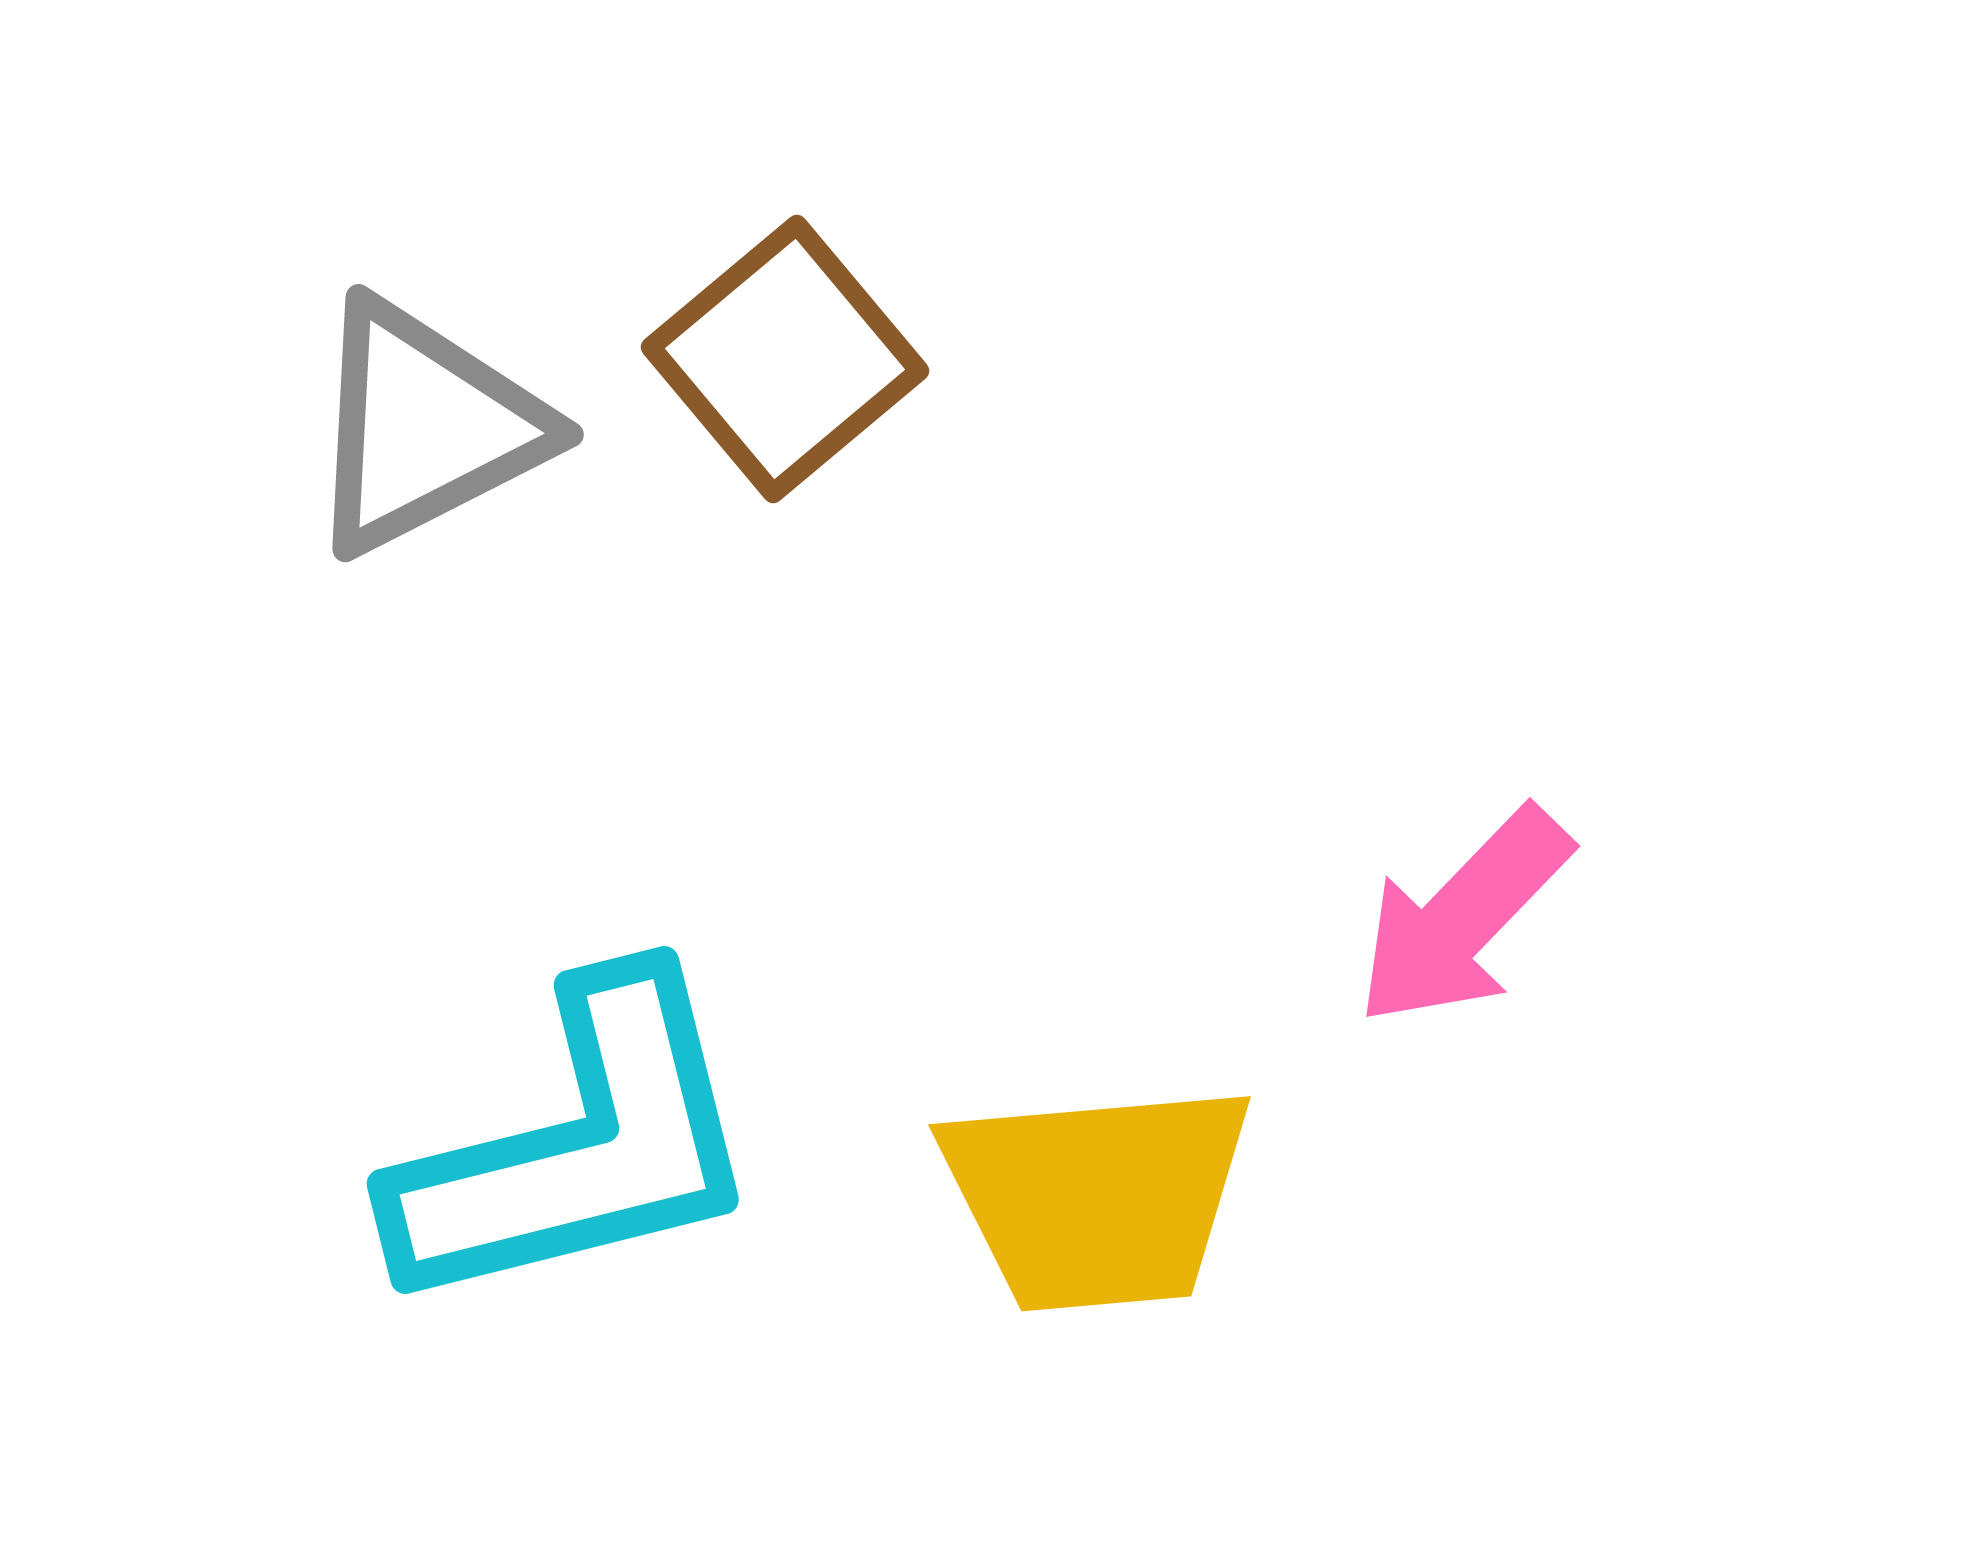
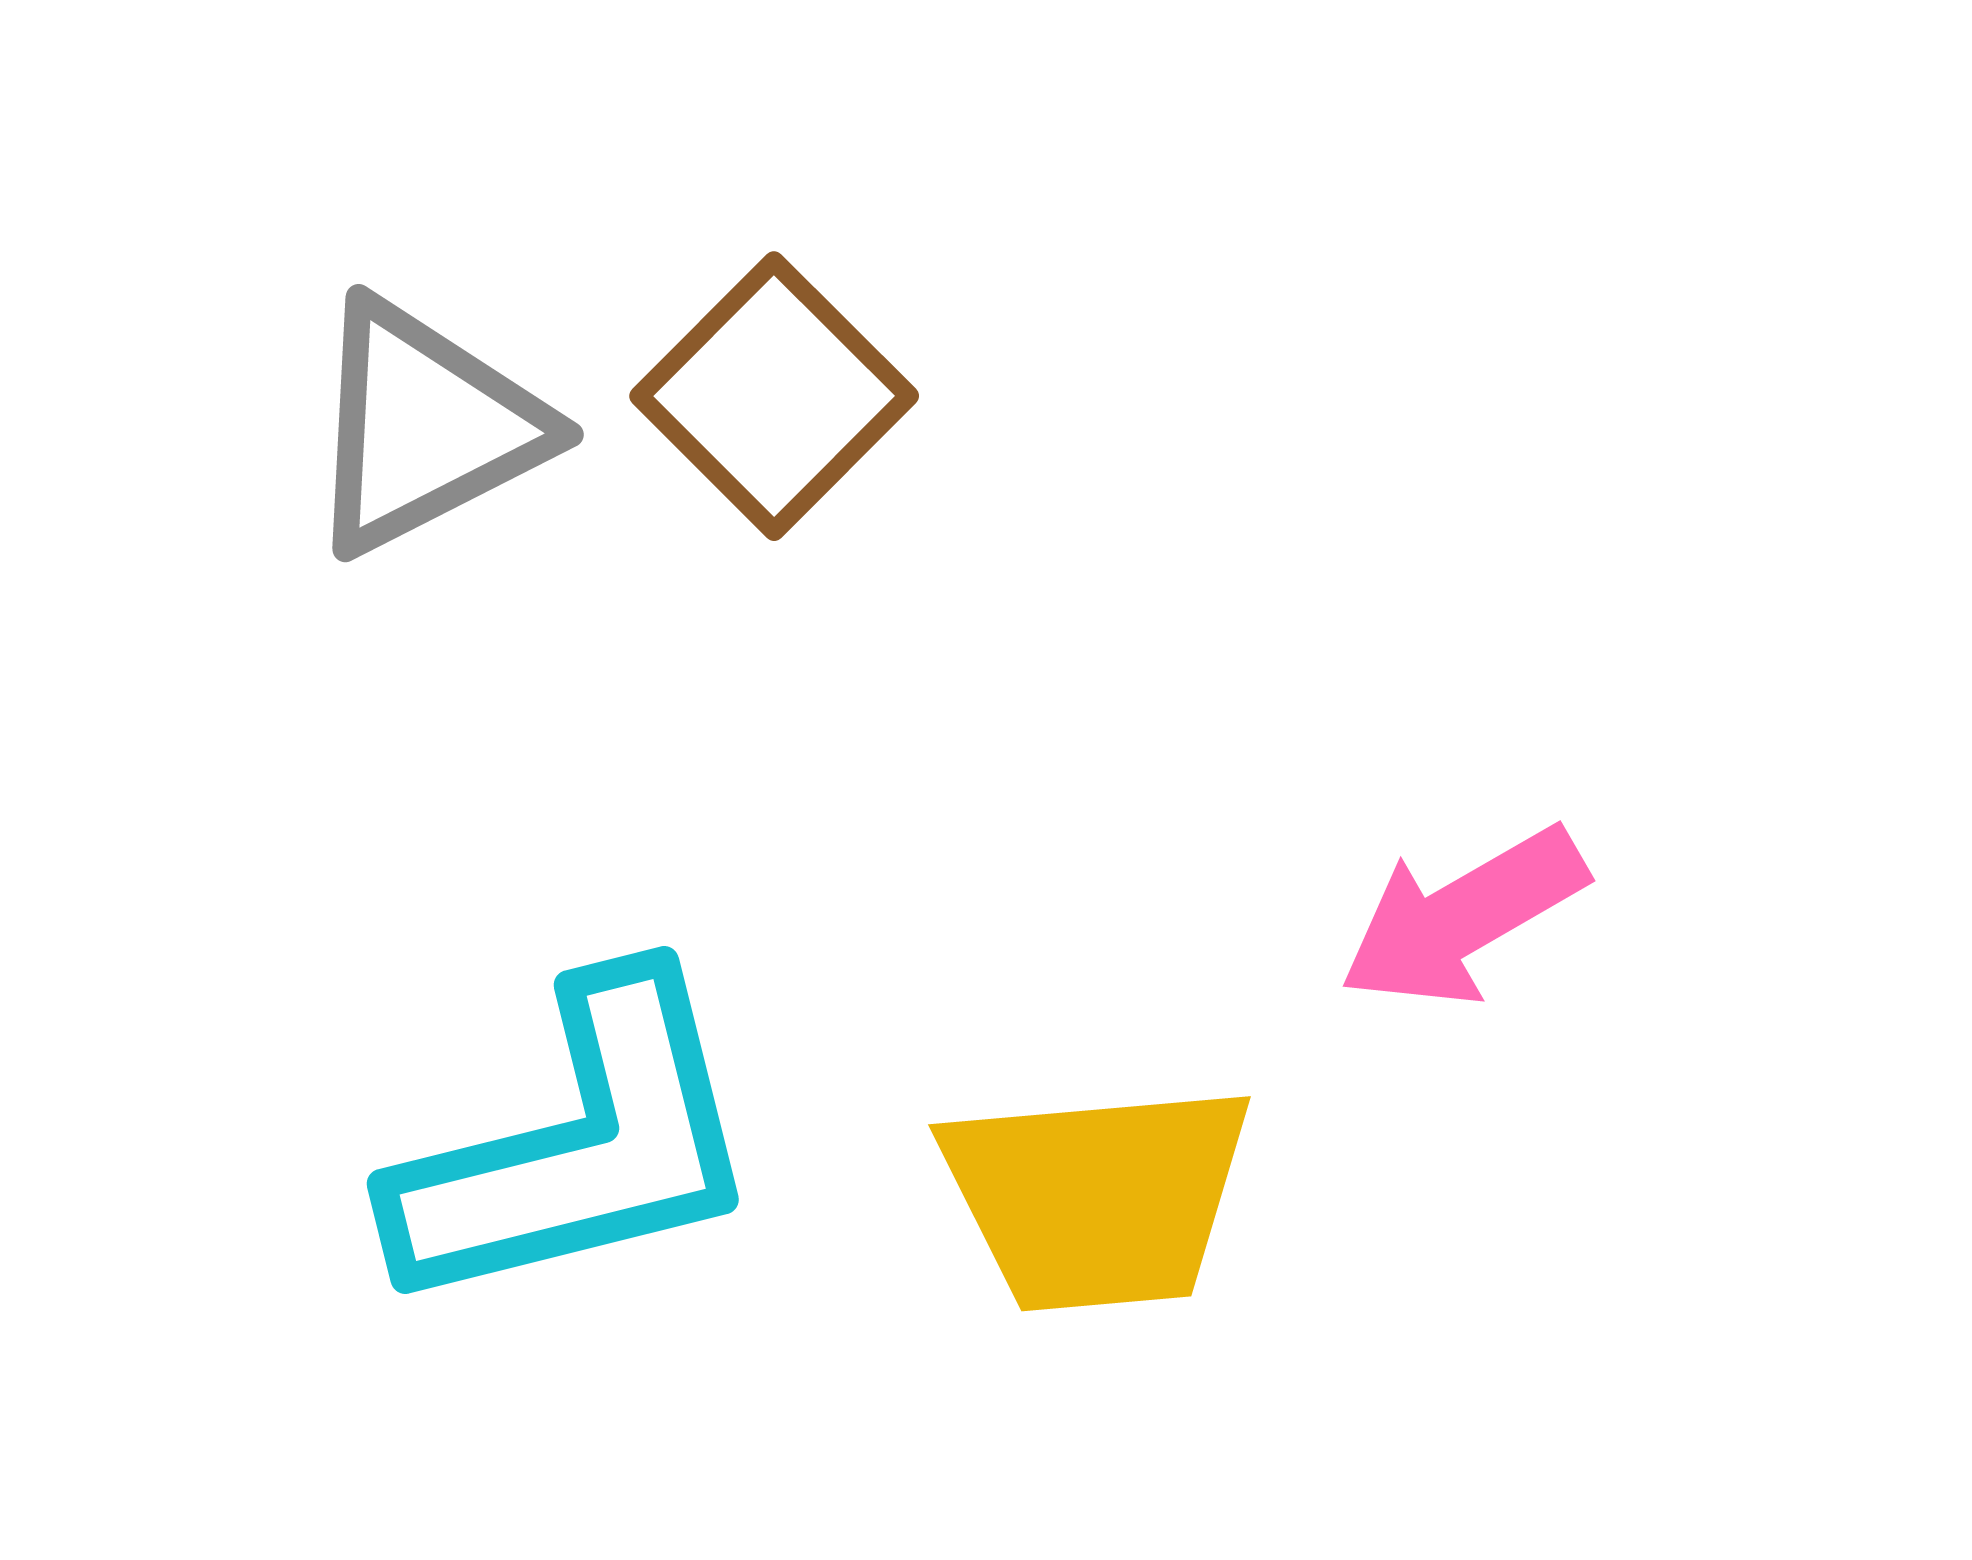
brown square: moved 11 px left, 37 px down; rotated 5 degrees counterclockwise
pink arrow: rotated 16 degrees clockwise
